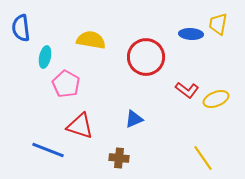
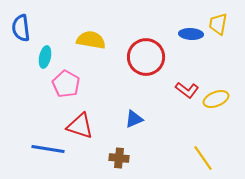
blue line: moved 1 px up; rotated 12 degrees counterclockwise
